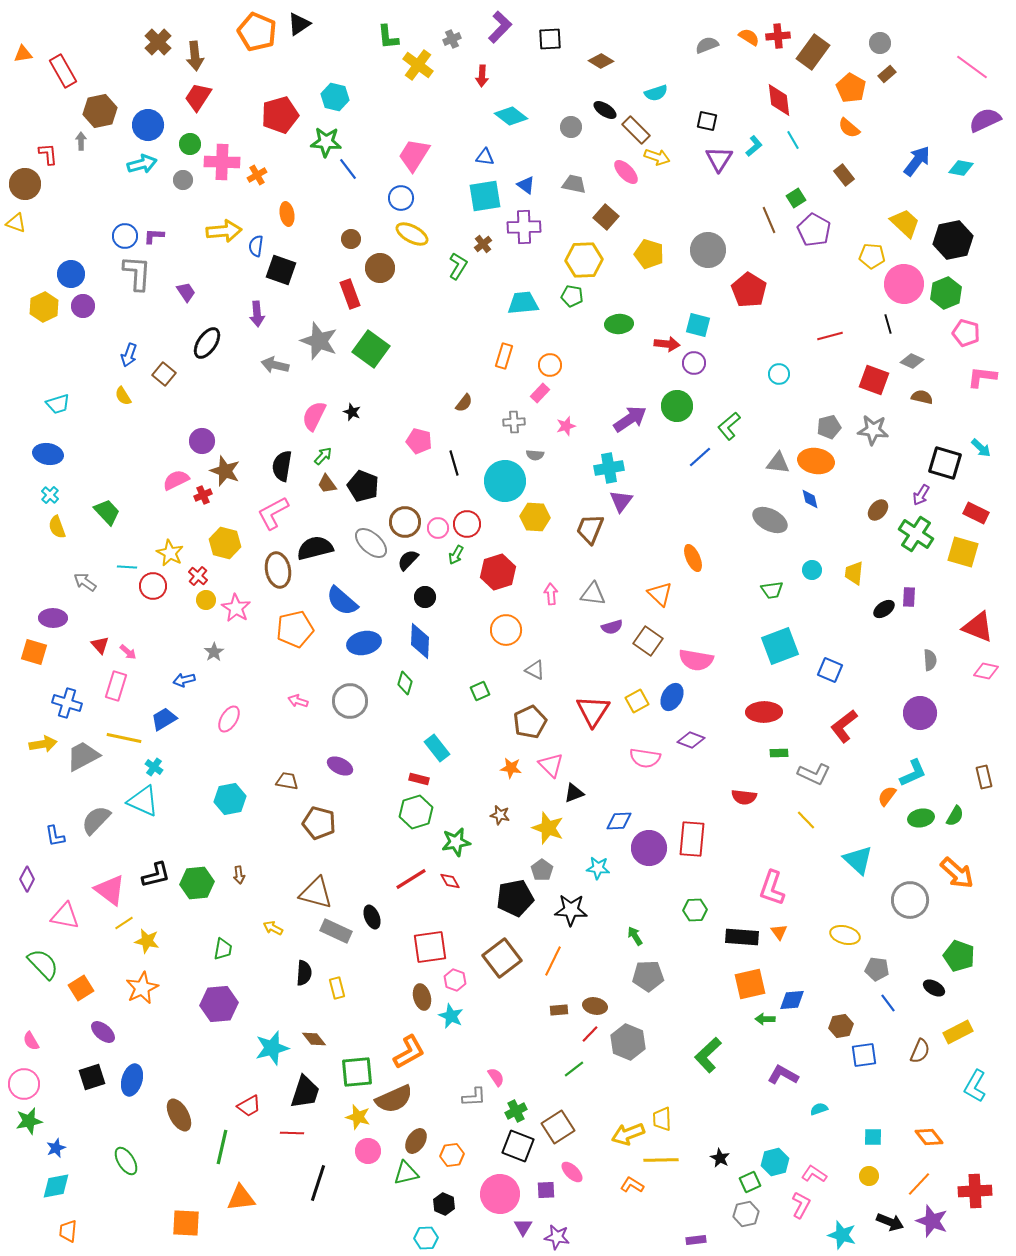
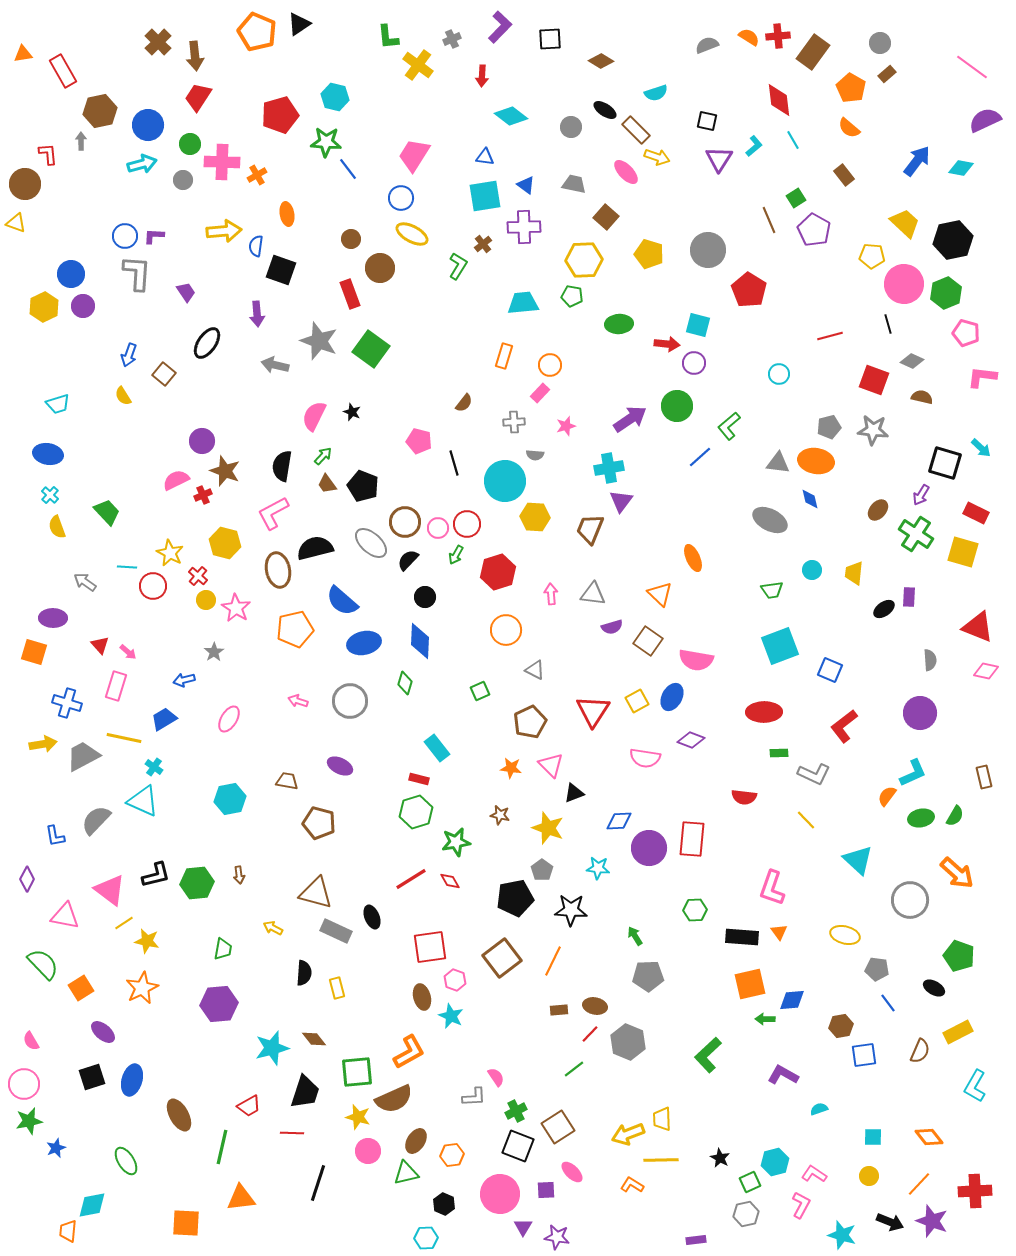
cyan diamond at (56, 1186): moved 36 px right, 19 px down
